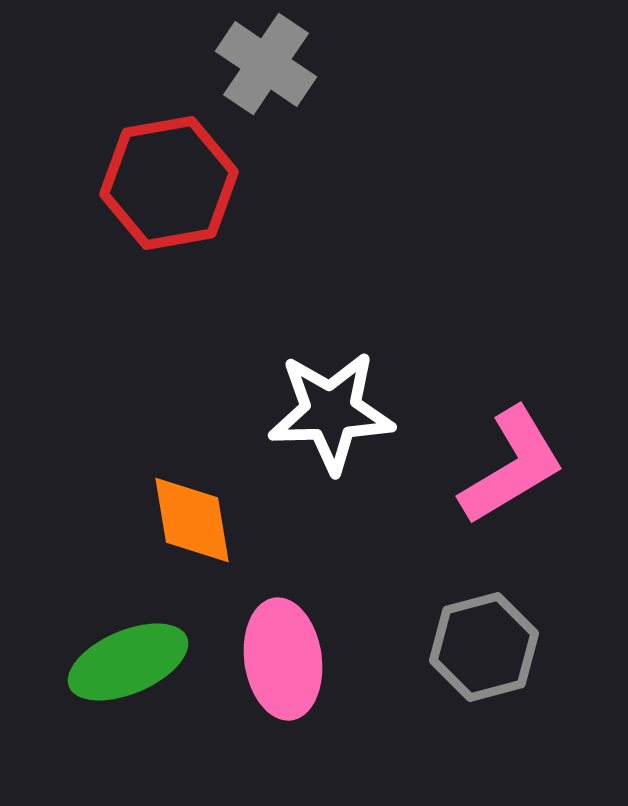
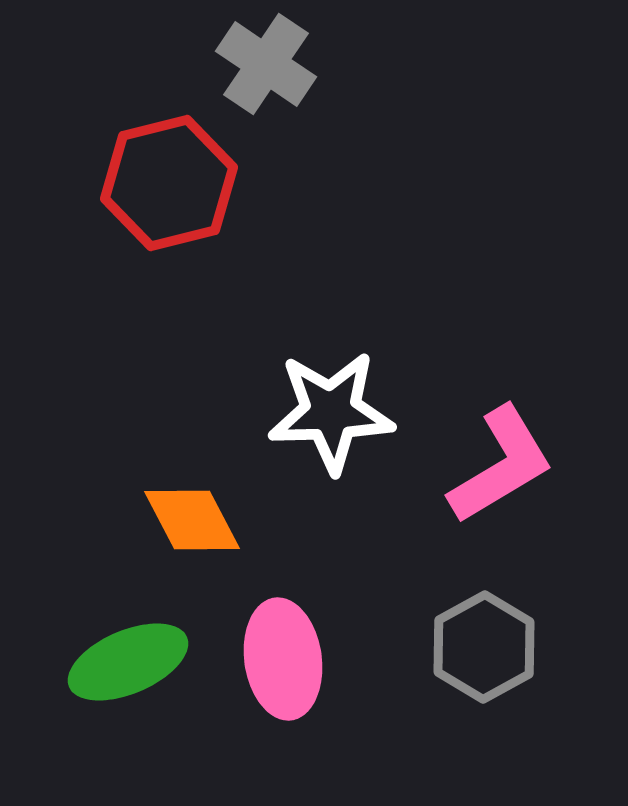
red hexagon: rotated 4 degrees counterclockwise
pink L-shape: moved 11 px left, 1 px up
orange diamond: rotated 18 degrees counterclockwise
gray hexagon: rotated 14 degrees counterclockwise
